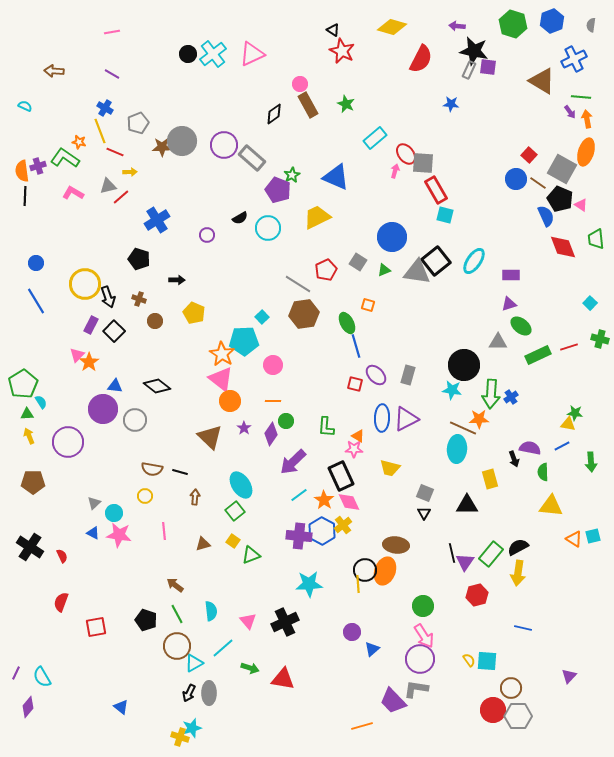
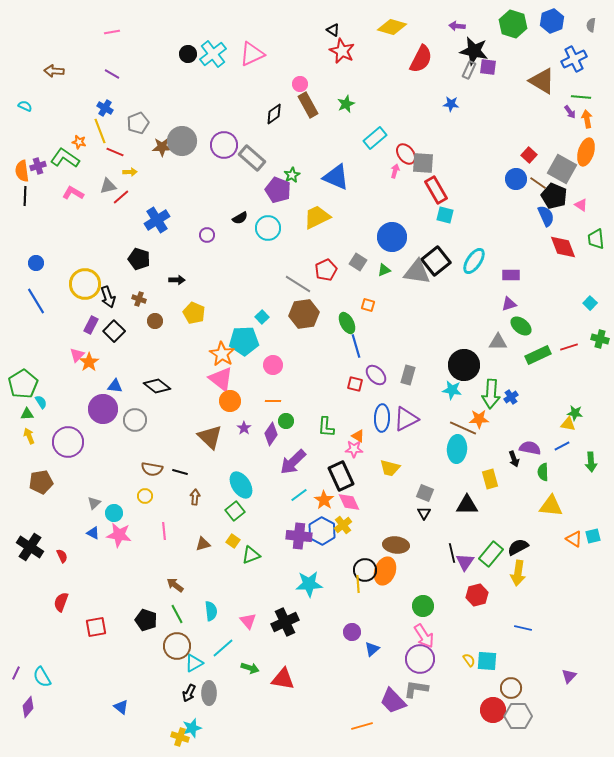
green star at (346, 104): rotated 24 degrees clockwise
black pentagon at (560, 199): moved 6 px left, 3 px up
brown pentagon at (33, 482): moved 8 px right; rotated 10 degrees counterclockwise
